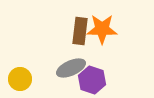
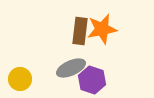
orange star: rotated 12 degrees counterclockwise
